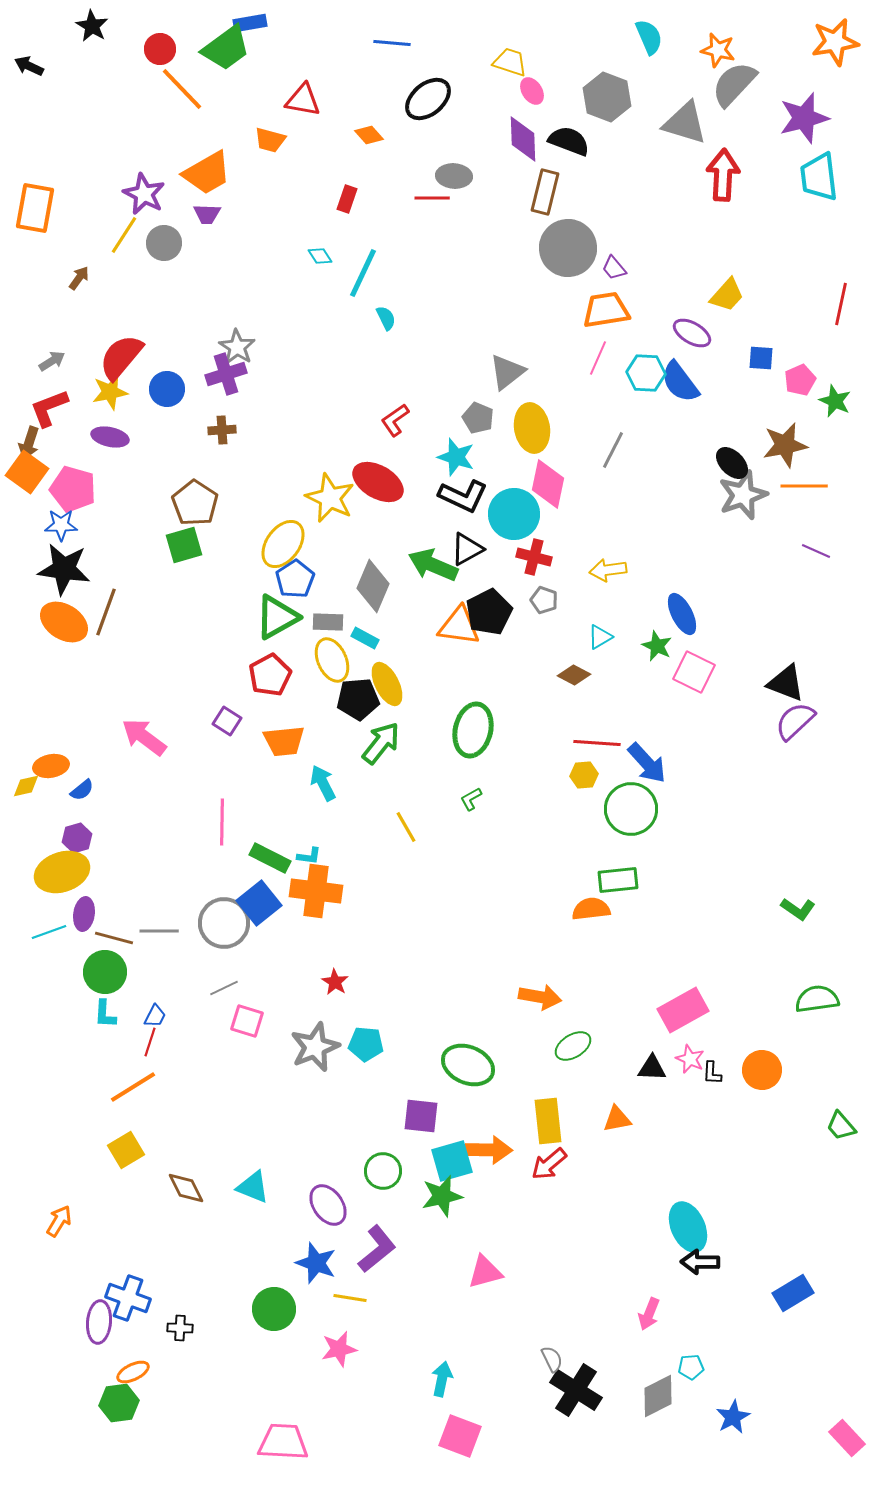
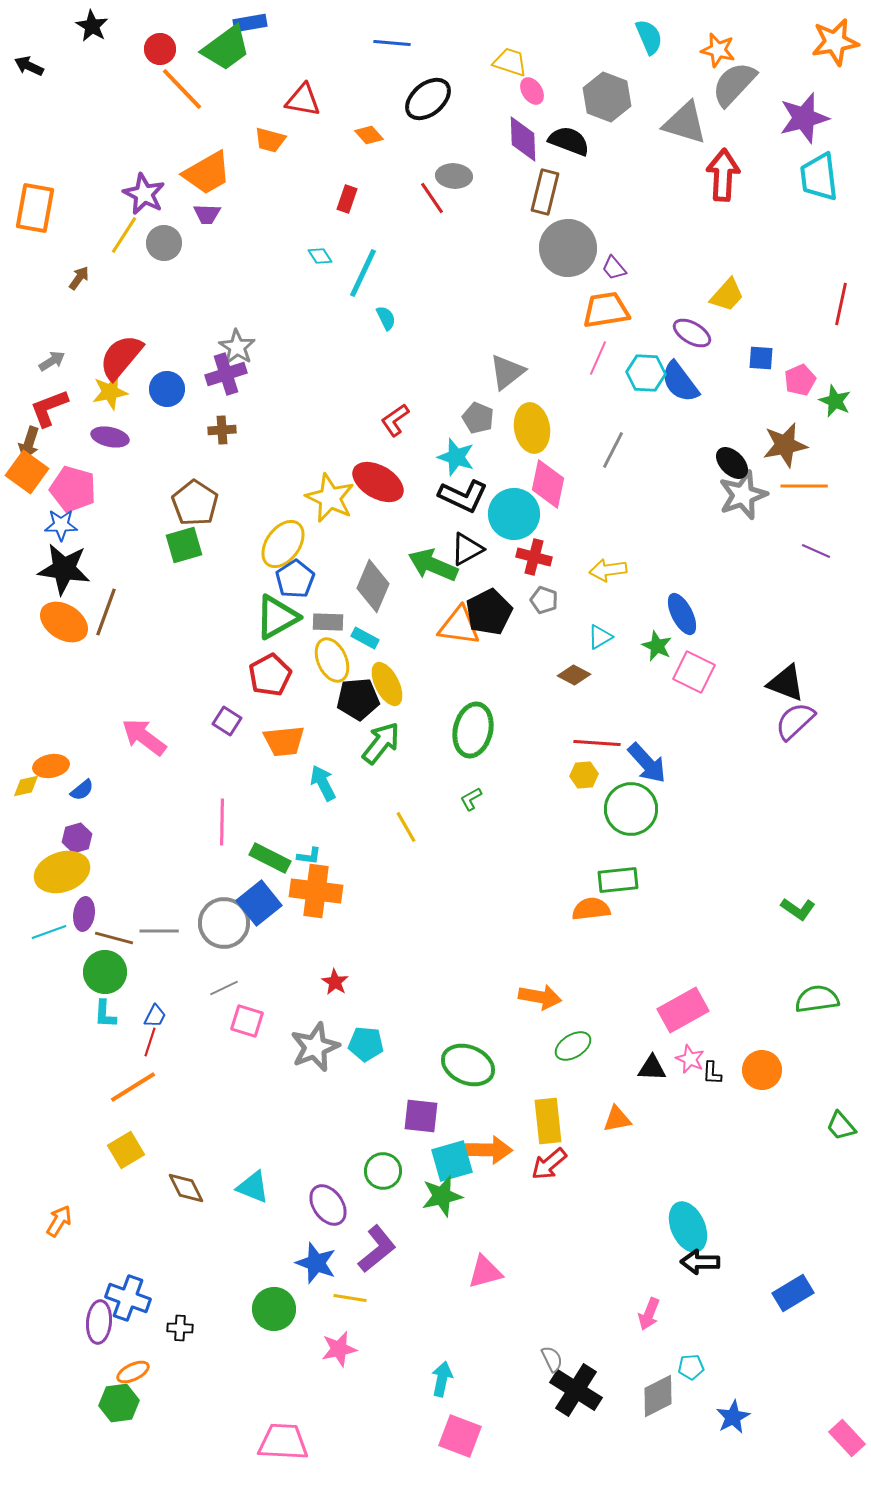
red line at (432, 198): rotated 56 degrees clockwise
